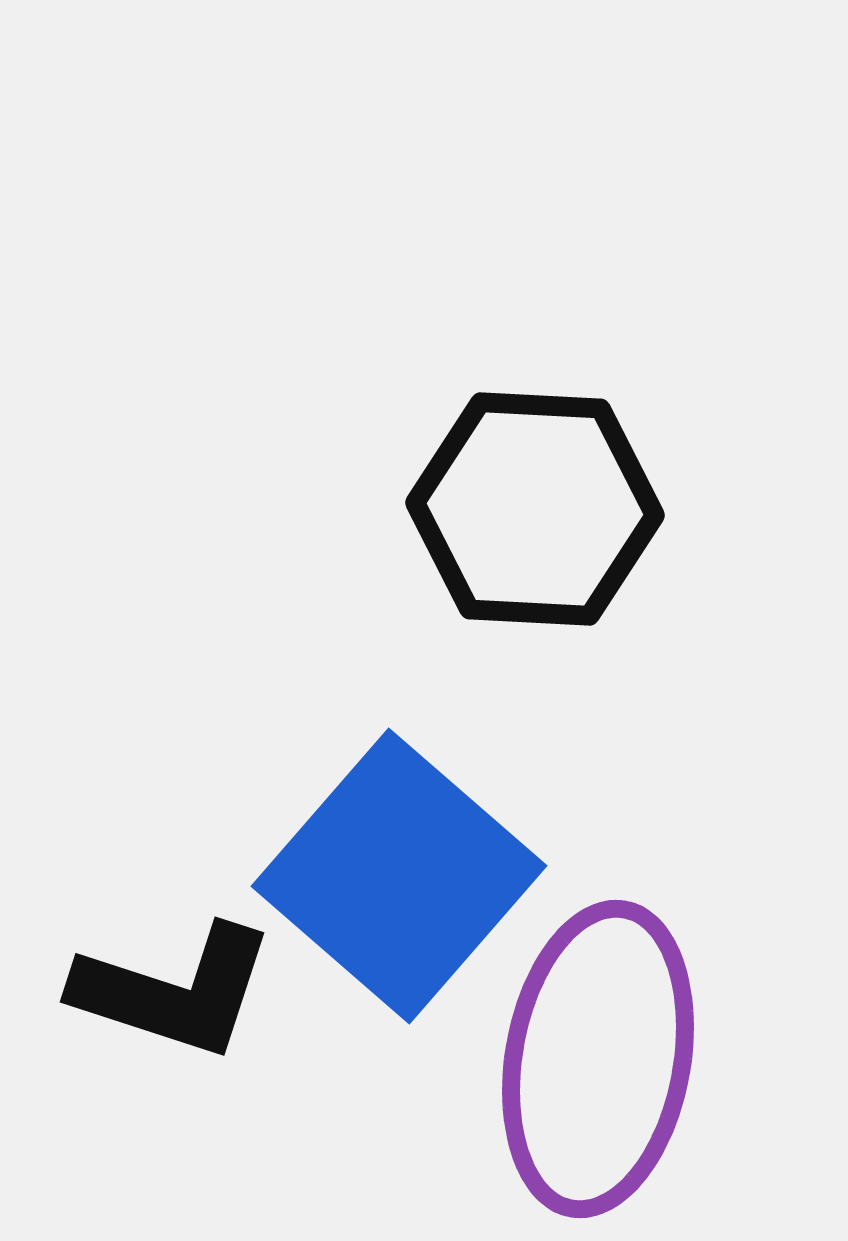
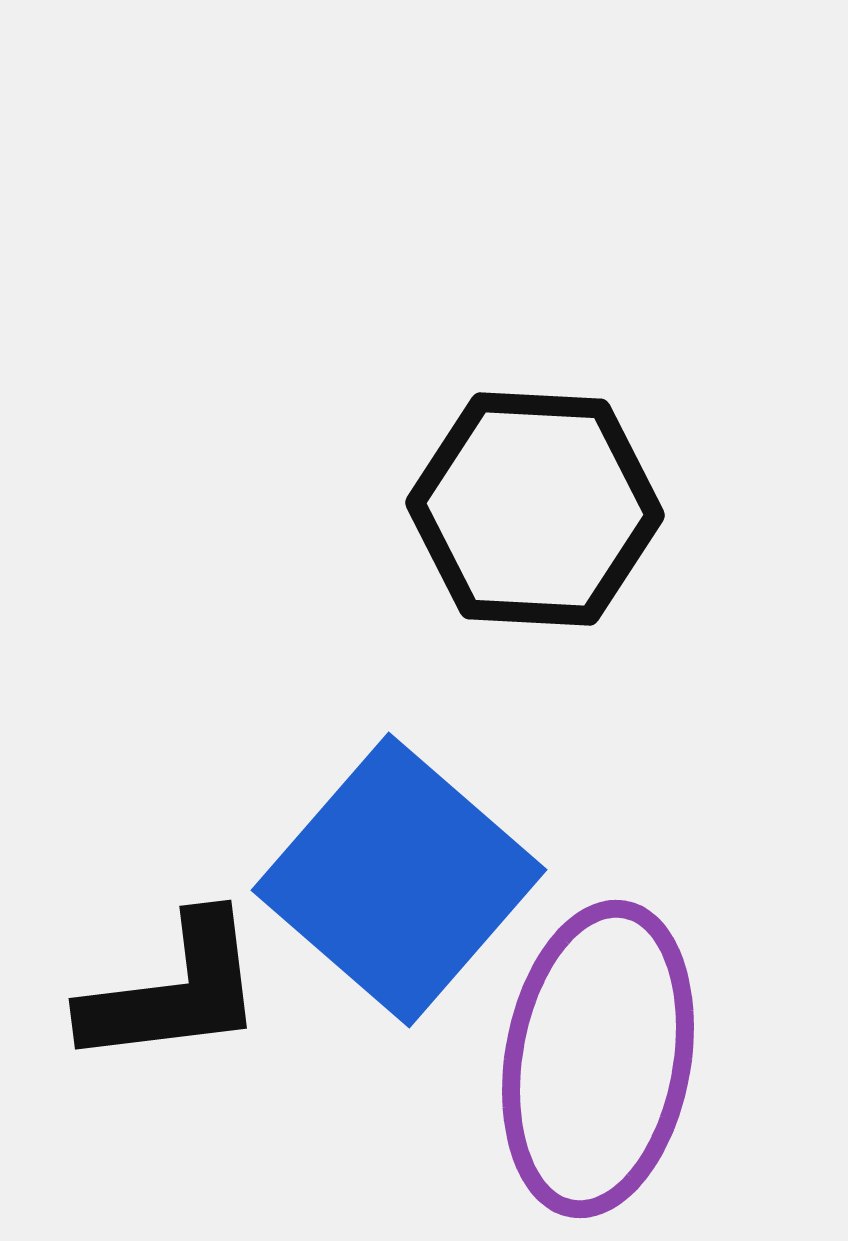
blue square: moved 4 px down
black L-shape: rotated 25 degrees counterclockwise
